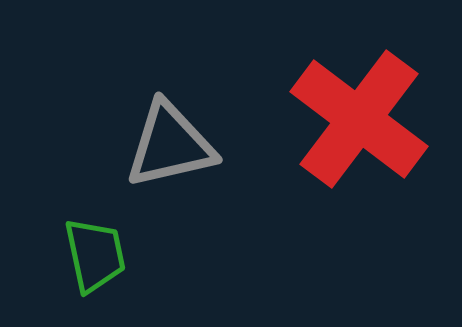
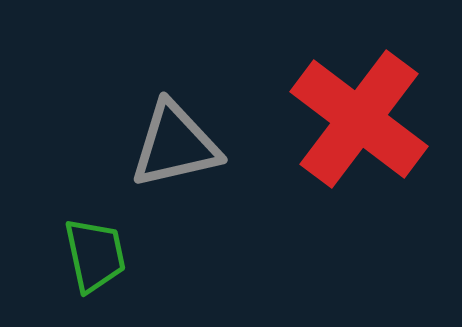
gray triangle: moved 5 px right
